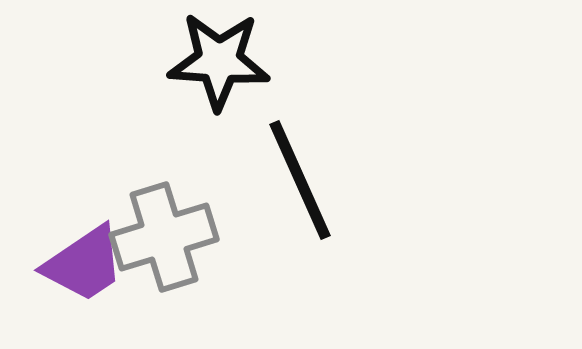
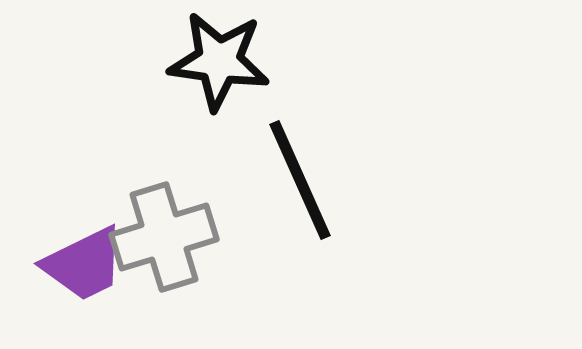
black star: rotated 4 degrees clockwise
purple trapezoid: rotated 8 degrees clockwise
